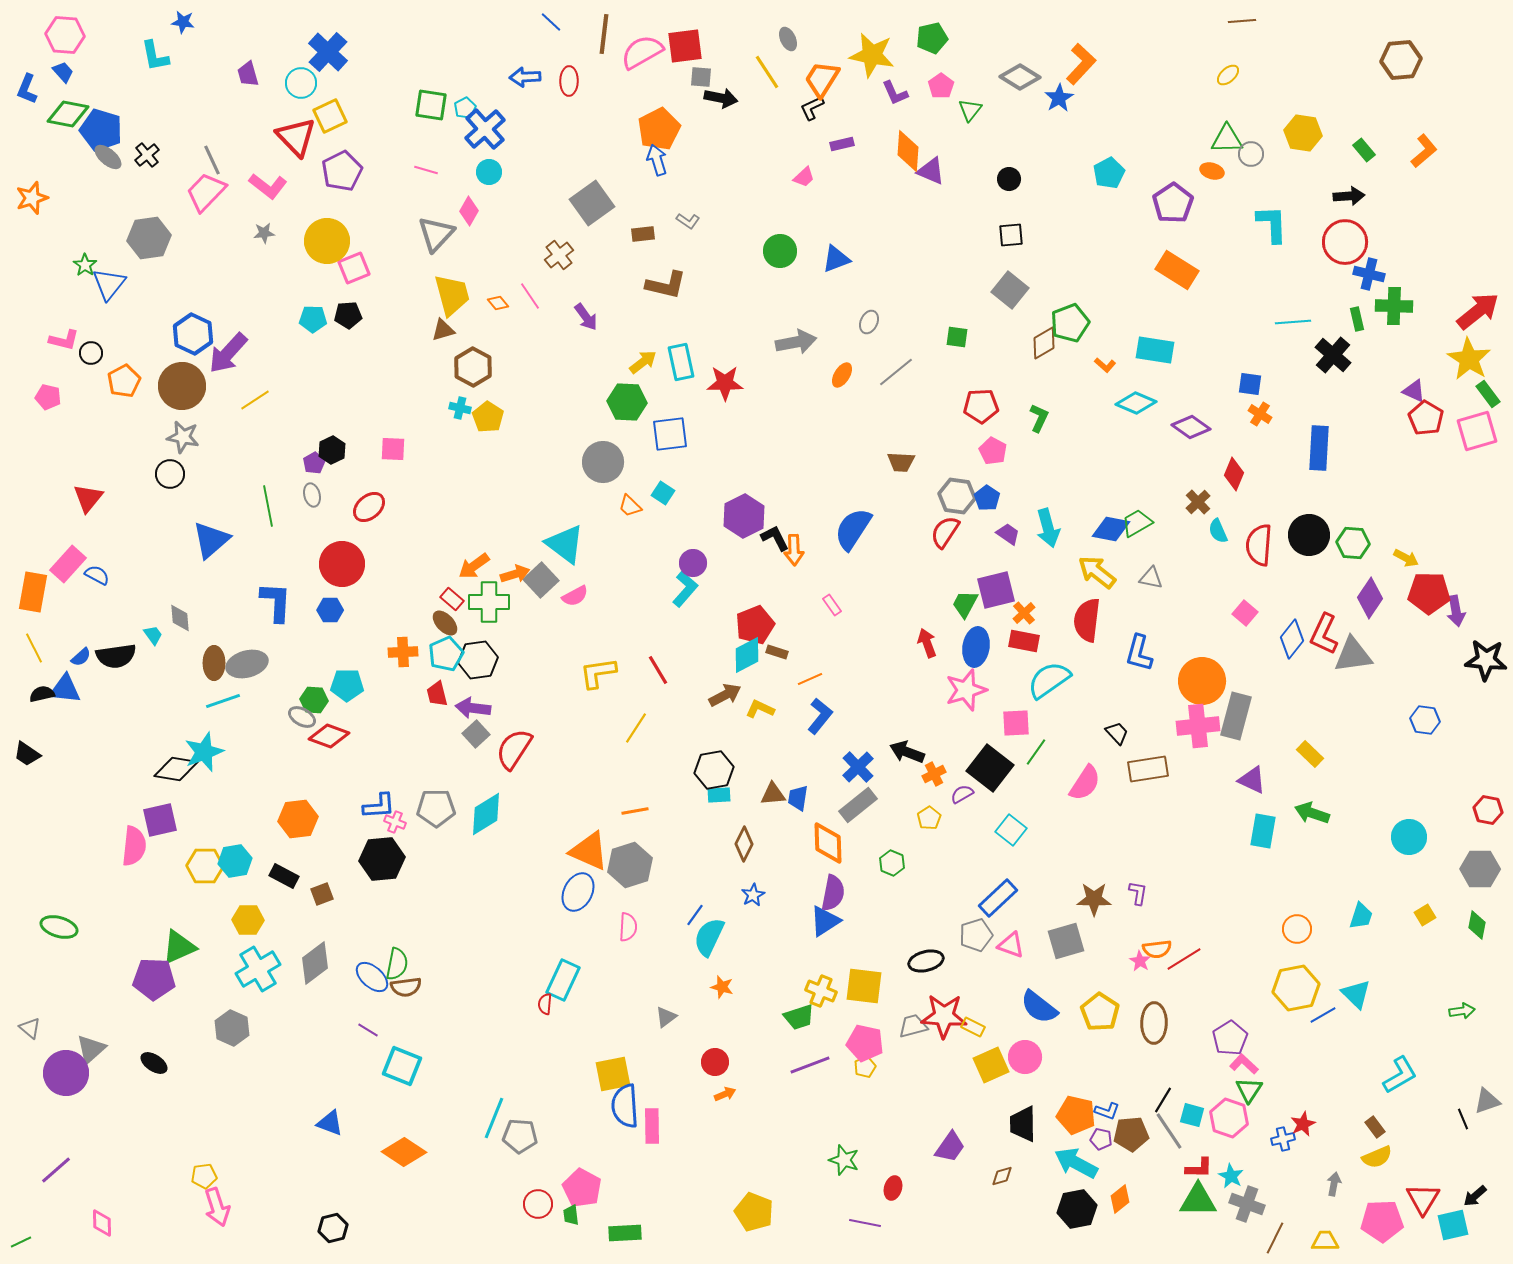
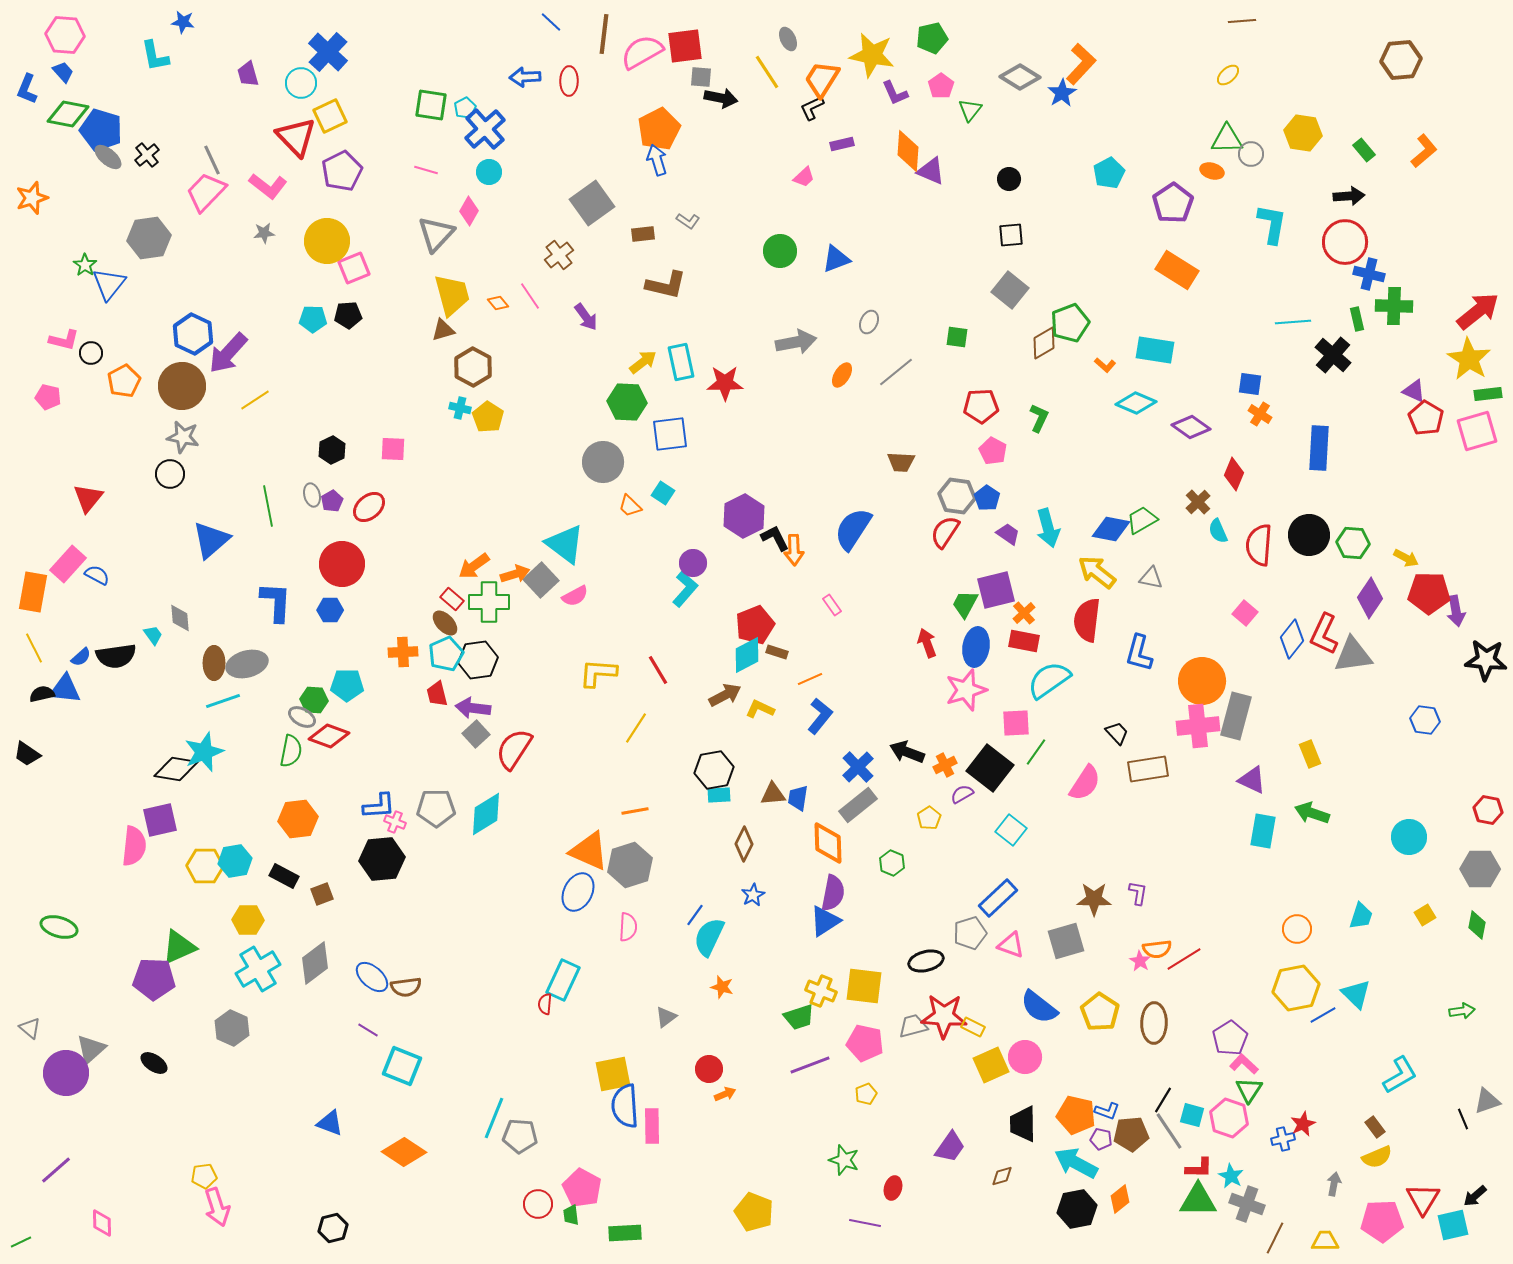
blue star at (1059, 98): moved 3 px right, 5 px up
cyan L-shape at (1272, 224): rotated 12 degrees clockwise
green rectangle at (1488, 394): rotated 60 degrees counterclockwise
purple pentagon at (314, 463): moved 18 px right, 38 px down
green trapezoid at (1137, 523): moved 5 px right, 3 px up
yellow L-shape at (598, 673): rotated 12 degrees clockwise
yellow rectangle at (1310, 754): rotated 24 degrees clockwise
orange cross at (934, 774): moved 11 px right, 9 px up
gray pentagon at (976, 935): moved 6 px left, 2 px up
green semicircle at (397, 964): moved 106 px left, 213 px up
red circle at (715, 1062): moved 6 px left, 7 px down
yellow pentagon at (865, 1067): moved 1 px right, 27 px down
